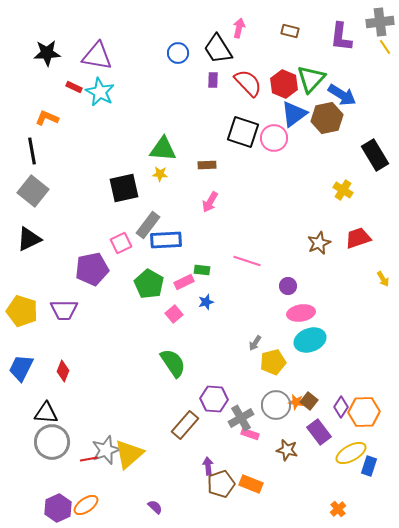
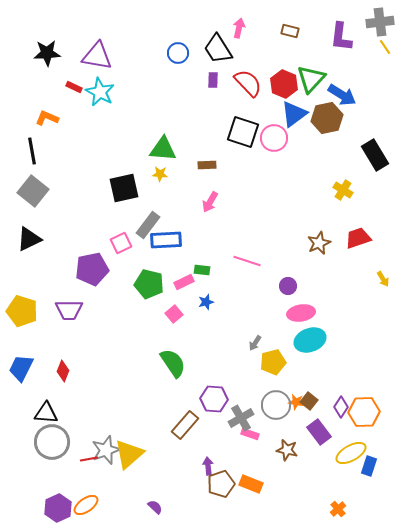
green pentagon at (149, 284): rotated 16 degrees counterclockwise
purple trapezoid at (64, 310): moved 5 px right
